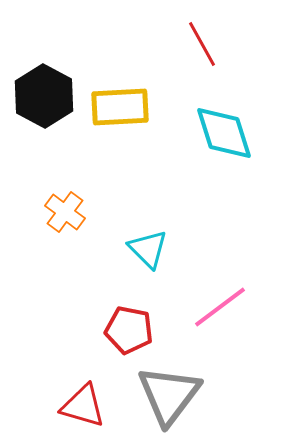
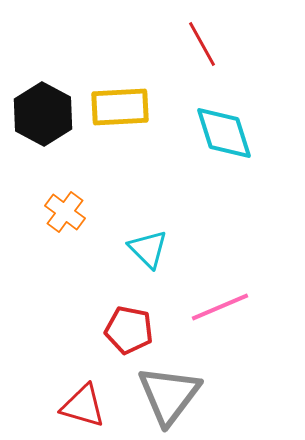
black hexagon: moved 1 px left, 18 px down
pink line: rotated 14 degrees clockwise
